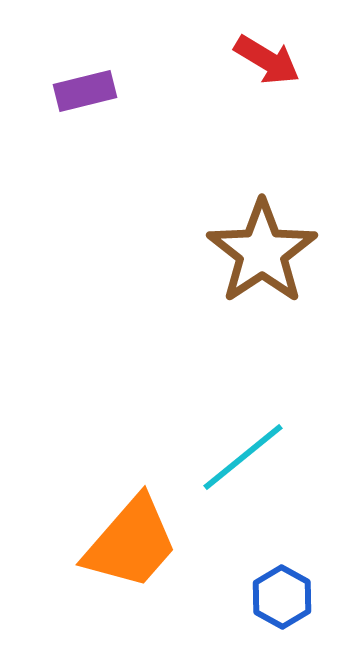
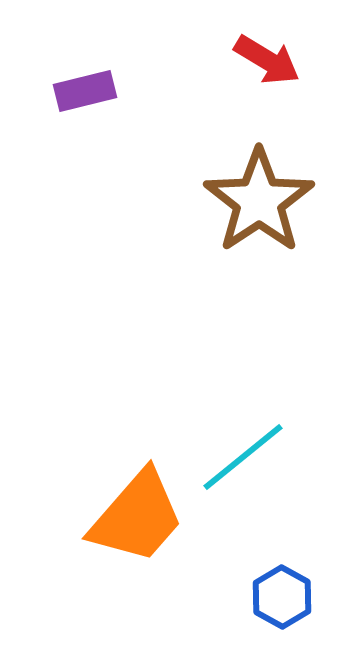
brown star: moved 3 px left, 51 px up
orange trapezoid: moved 6 px right, 26 px up
